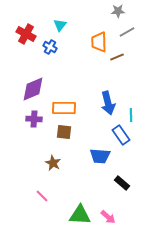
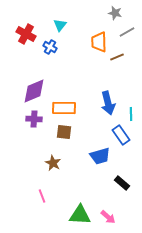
gray star: moved 3 px left, 2 px down; rotated 16 degrees clockwise
purple diamond: moved 1 px right, 2 px down
cyan line: moved 1 px up
blue trapezoid: rotated 20 degrees counterclockwise
pink line: rotated 24 degrees clockwise
